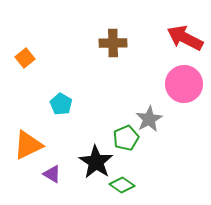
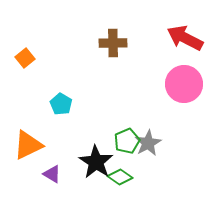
gray star: moved 1 px left, 24 px down
green pentagon: moved 1 px right, 3 px down
green diamond: moved 2 px left, 8 px up
